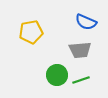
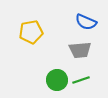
green circle: moved 5 px down
